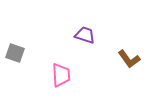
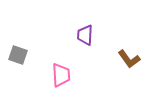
purple trapezoid: rotated 105 degrees counterclockwise
gray square: moved 3 px right, 2 px down
